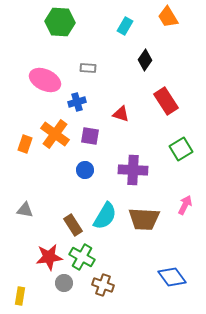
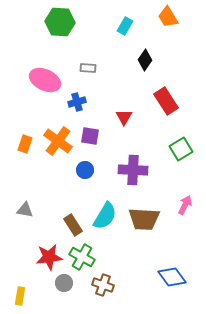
red triangle: moved 3 px right, 3 px down; rotated 42 degrees clockwise
orange cross: moved 3 px right, 7 px down
